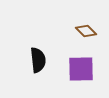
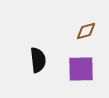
brown diamond: rotated 60 degrees counterclockwise
